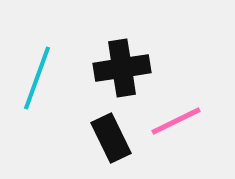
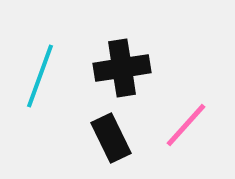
cyan line: moved 3 px right, 2 px up
pink line: moved 10 px right, 4 px down; rotated 22 degrees counterclockwise
